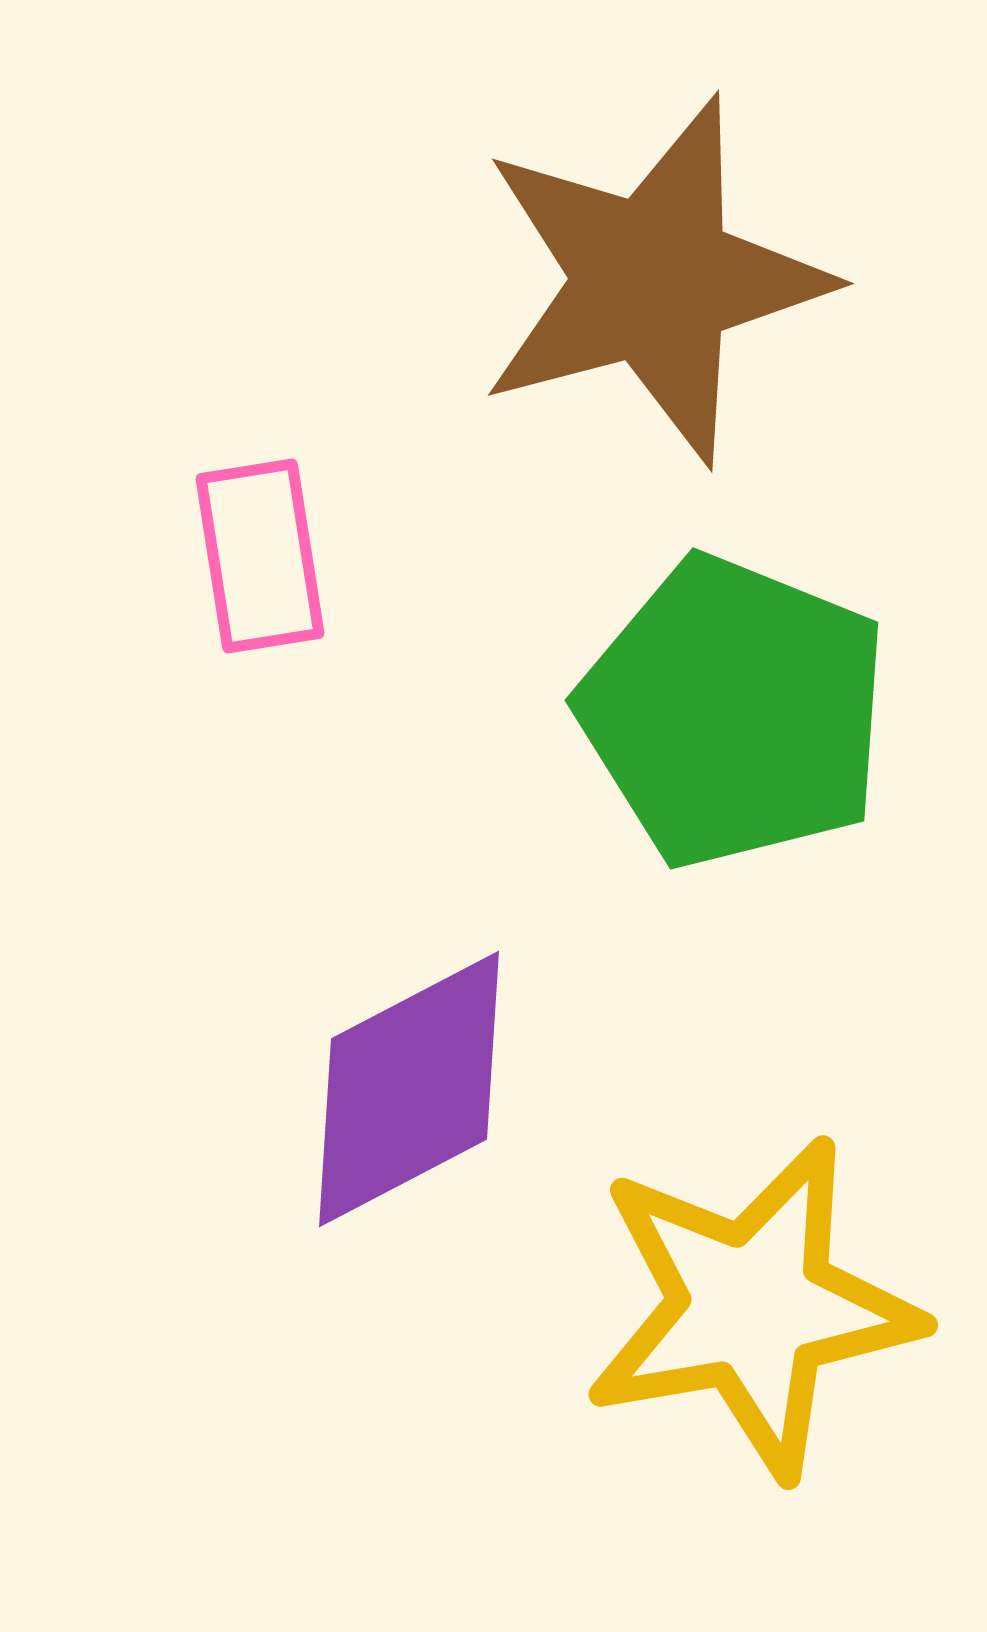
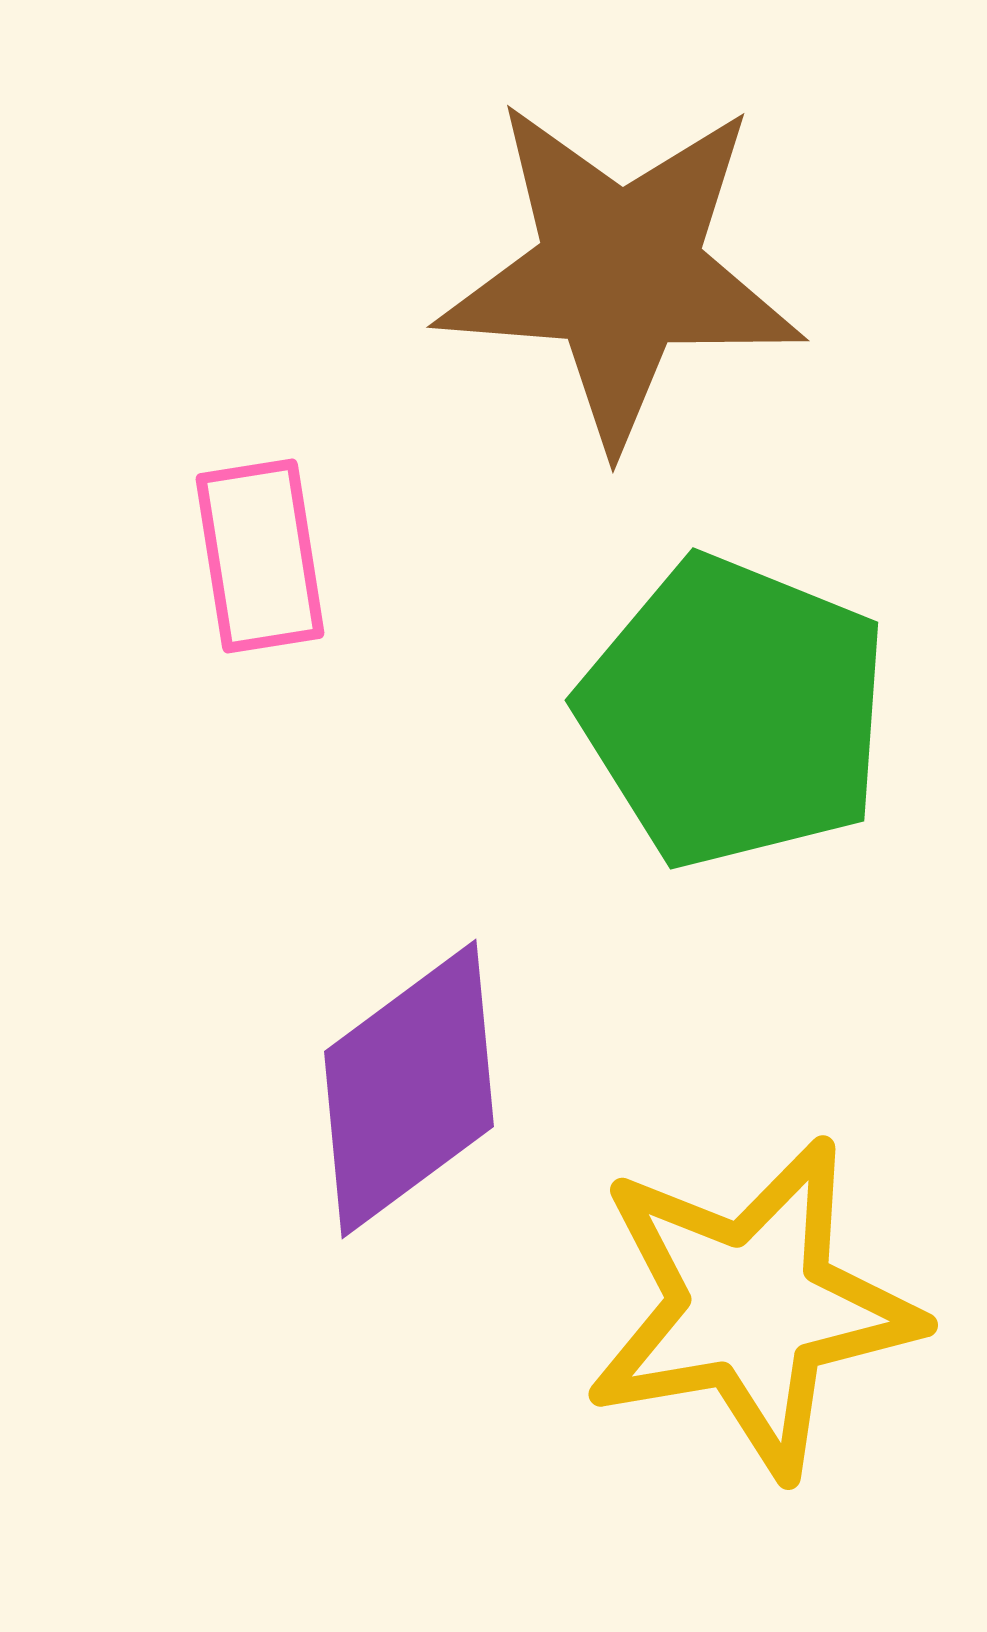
brown star: moved 33 px left, 8 px up; rotated 19 degrees clockwise
purple diamond: rotated 9 degrees counterclockwise
